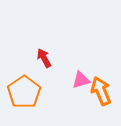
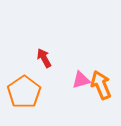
orange arrow: moved 6 px up
